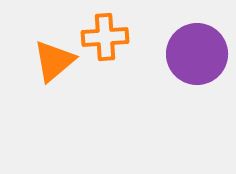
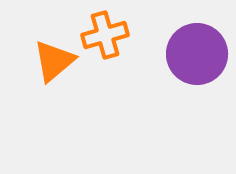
orange cross: moved 2 px up; rotated 12 degrees counterclockwise
